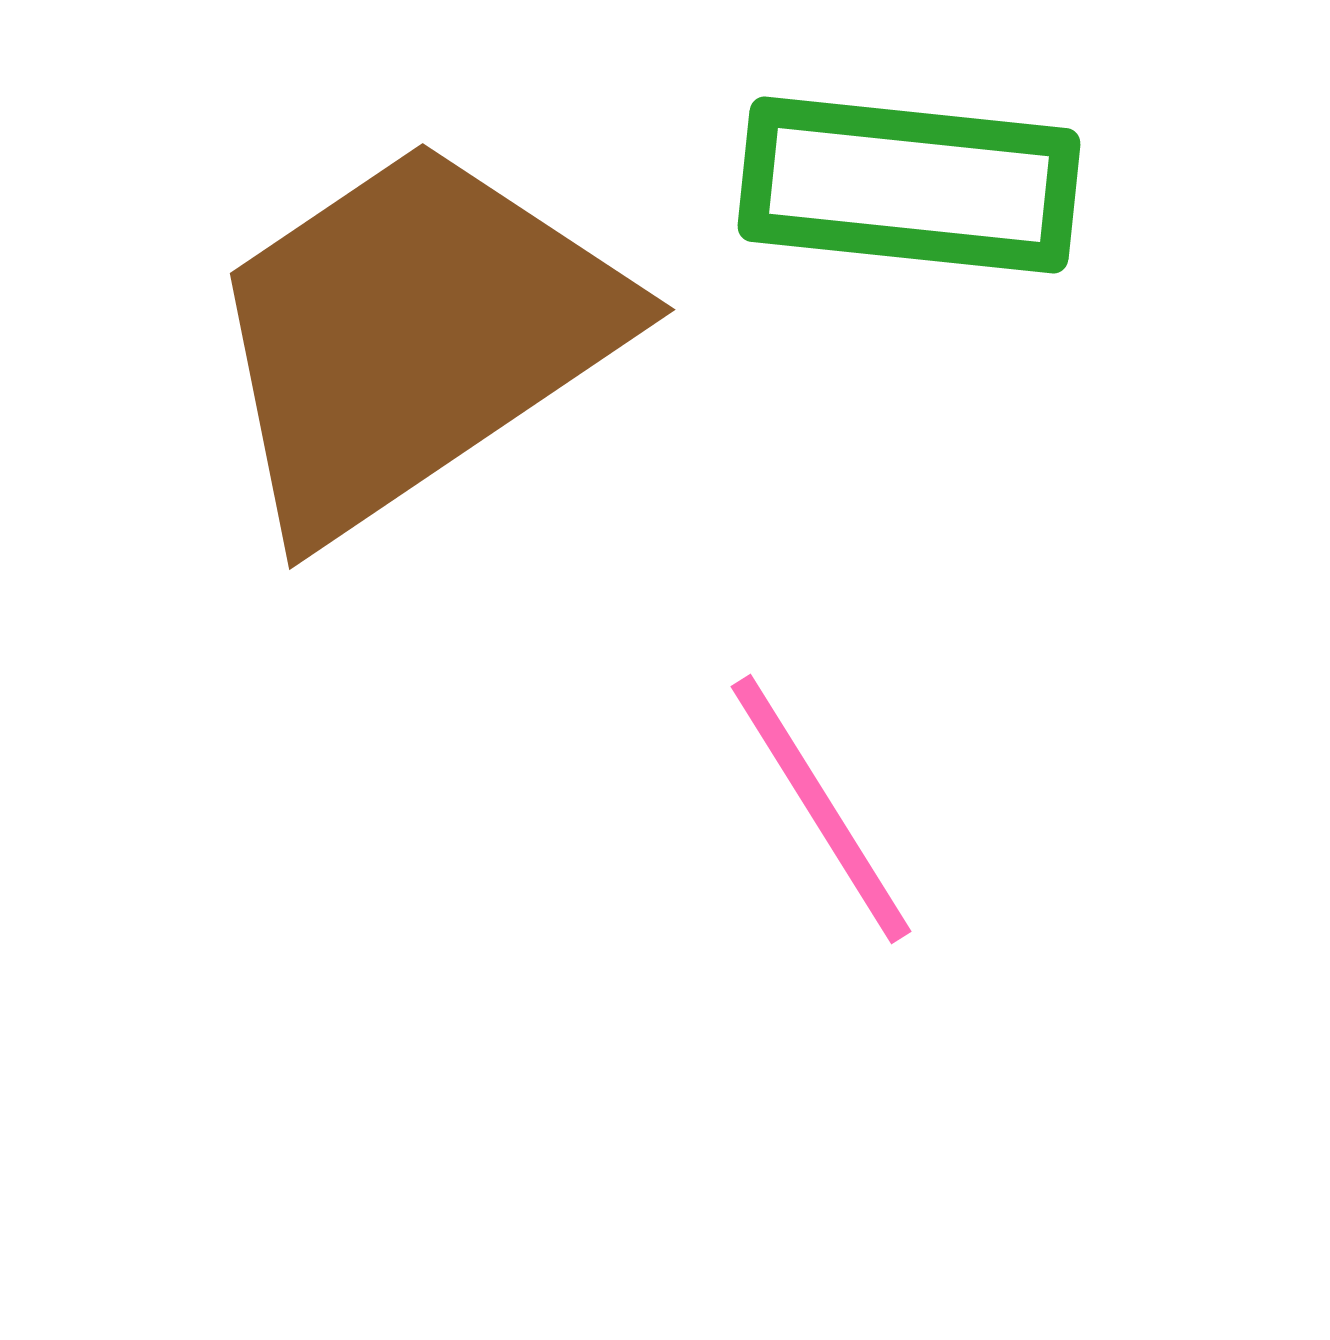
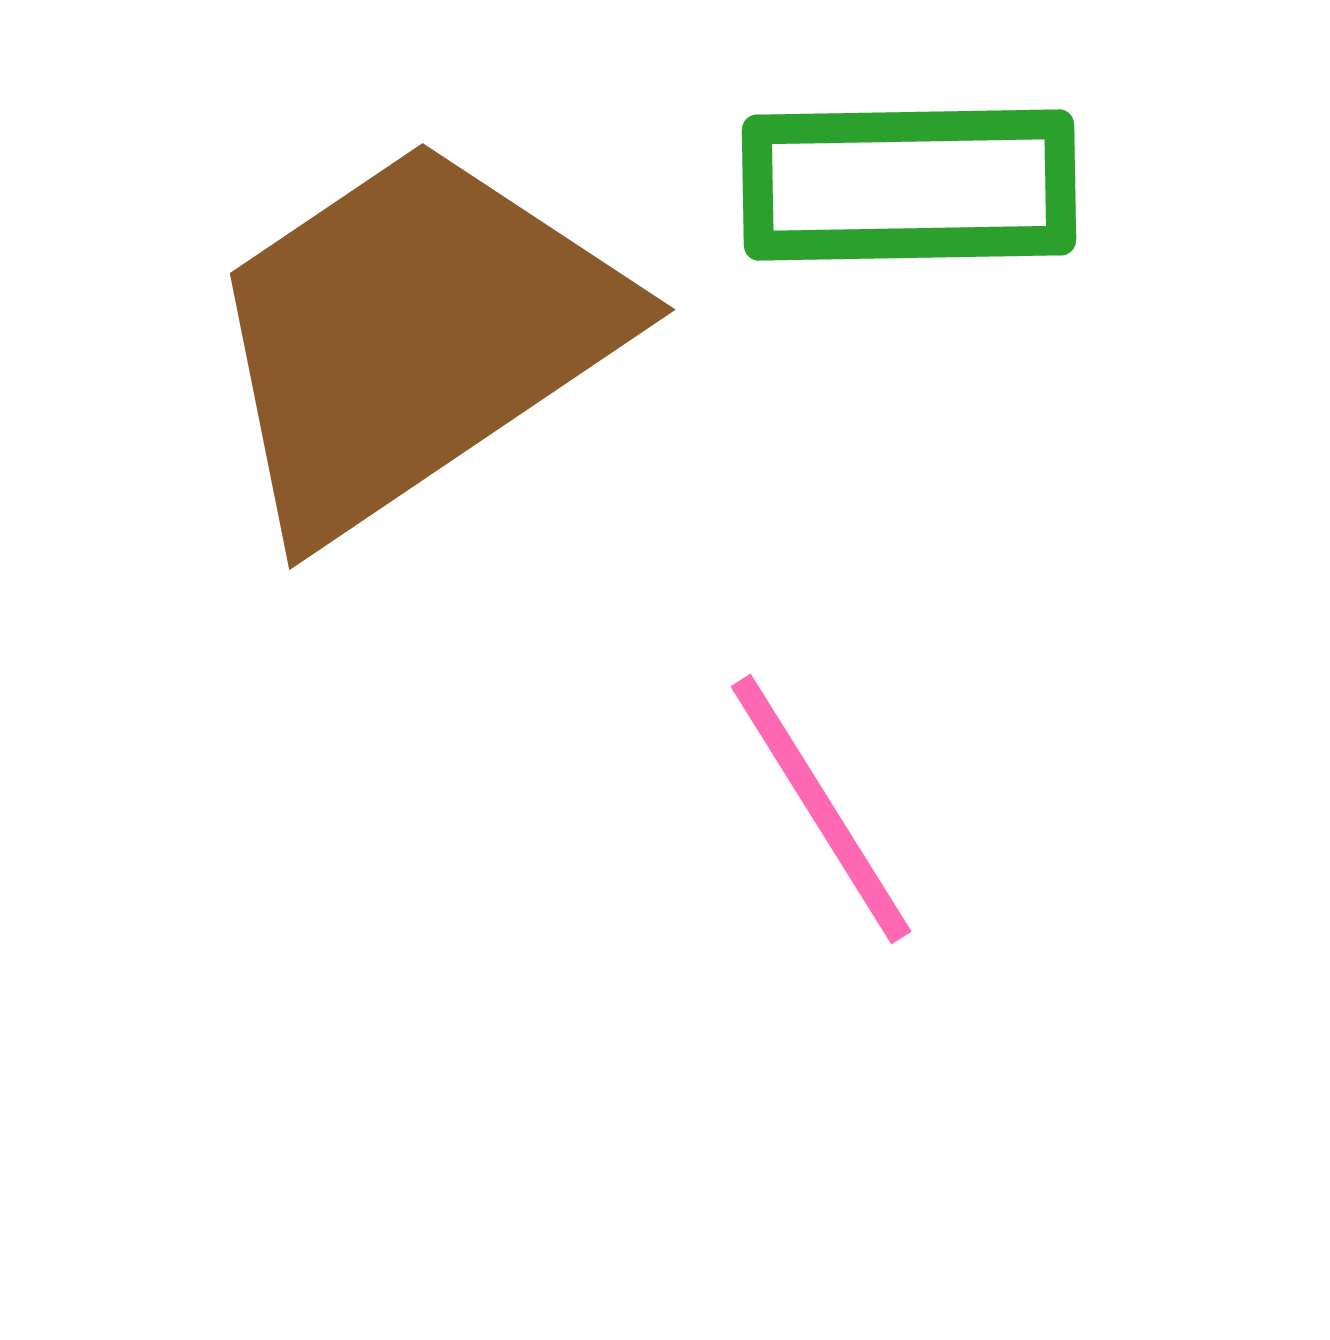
green rectangle: rotated 7 degrees counterclockwise
